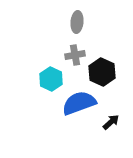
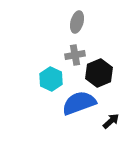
gray ellipse: rotated 10 degrees clockwise
black hexagon: moved 3 px left, 1 px down; rotated 12 degrees clockwise
black arrow: moved 1 px up
